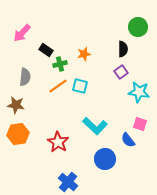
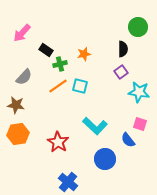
gray semicircle: moved 1 px left; rotated 36 degrees clockwise
